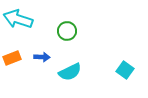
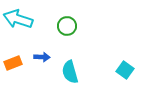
green circle: moved 5 px up
orange rectangle: moved 1 px right, 5 px down
cyan semicircle: rotated 100 degrees clockwise
